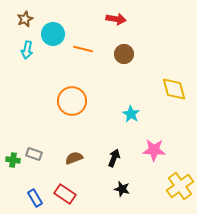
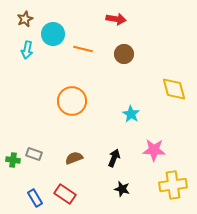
yellow cross: moved 7 px left, 1 px up; rotated 28 degrees clockwise
